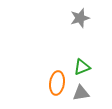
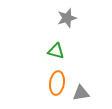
gray star: moved 13 px left
green triangle: moved 26 px left, 16 px up; rotated 36 degrees clockwise
